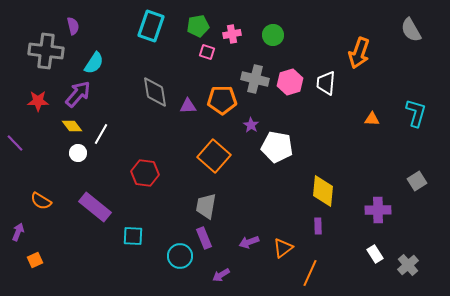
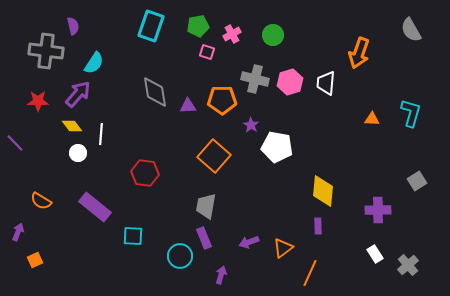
pink cross at (232, 34): rotated 18 degrees counterclockwise
cyan L-shape at (416, 113): moved 5 px left
white line at (101, 134): rotated 25 degrees counterclockwise
purple arrow at (221, 275): rotated 138 degrees clockwise
